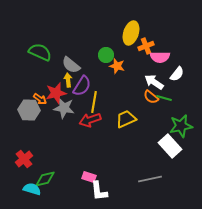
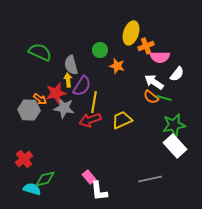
green circle: moved 6 px left, 5 px up
gray semicircle: rotated 36 degrees clockwise
yellow trapezoid: moved 4 px left, 1 px down
green star: moved 7 px left, 1 px up
white rectangle: moved 5 px right
pink rectangle: rotated 32 degrees clockwise
